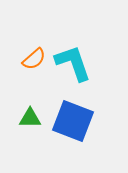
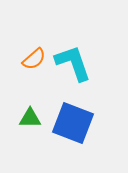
blue square: moved 2 px down
